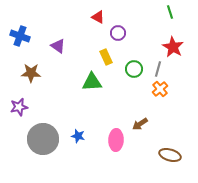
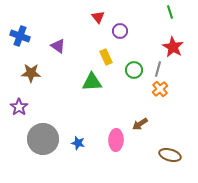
red triangle: rotated 24 degrees clockwise
purple circle: moved 2 px right, 2 px up
green circle: moved 1 px down
purple star: rotated 24 degrees counterclockwise
blue star: moved 7 px down
